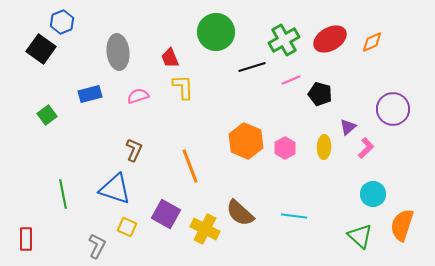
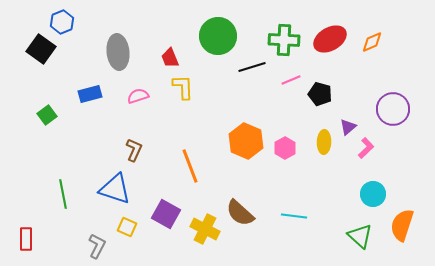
green circle: moved 2 px right, 4 px down
green cross: rotated 32 degrees clockwise
yellow ellipse: moved 5 px up
